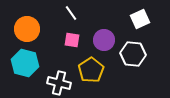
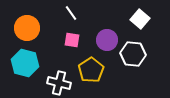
white square: rotated 24 degrees counterclockwise
orange circle: moved 1 px up
purple circle: moved 3 px right
